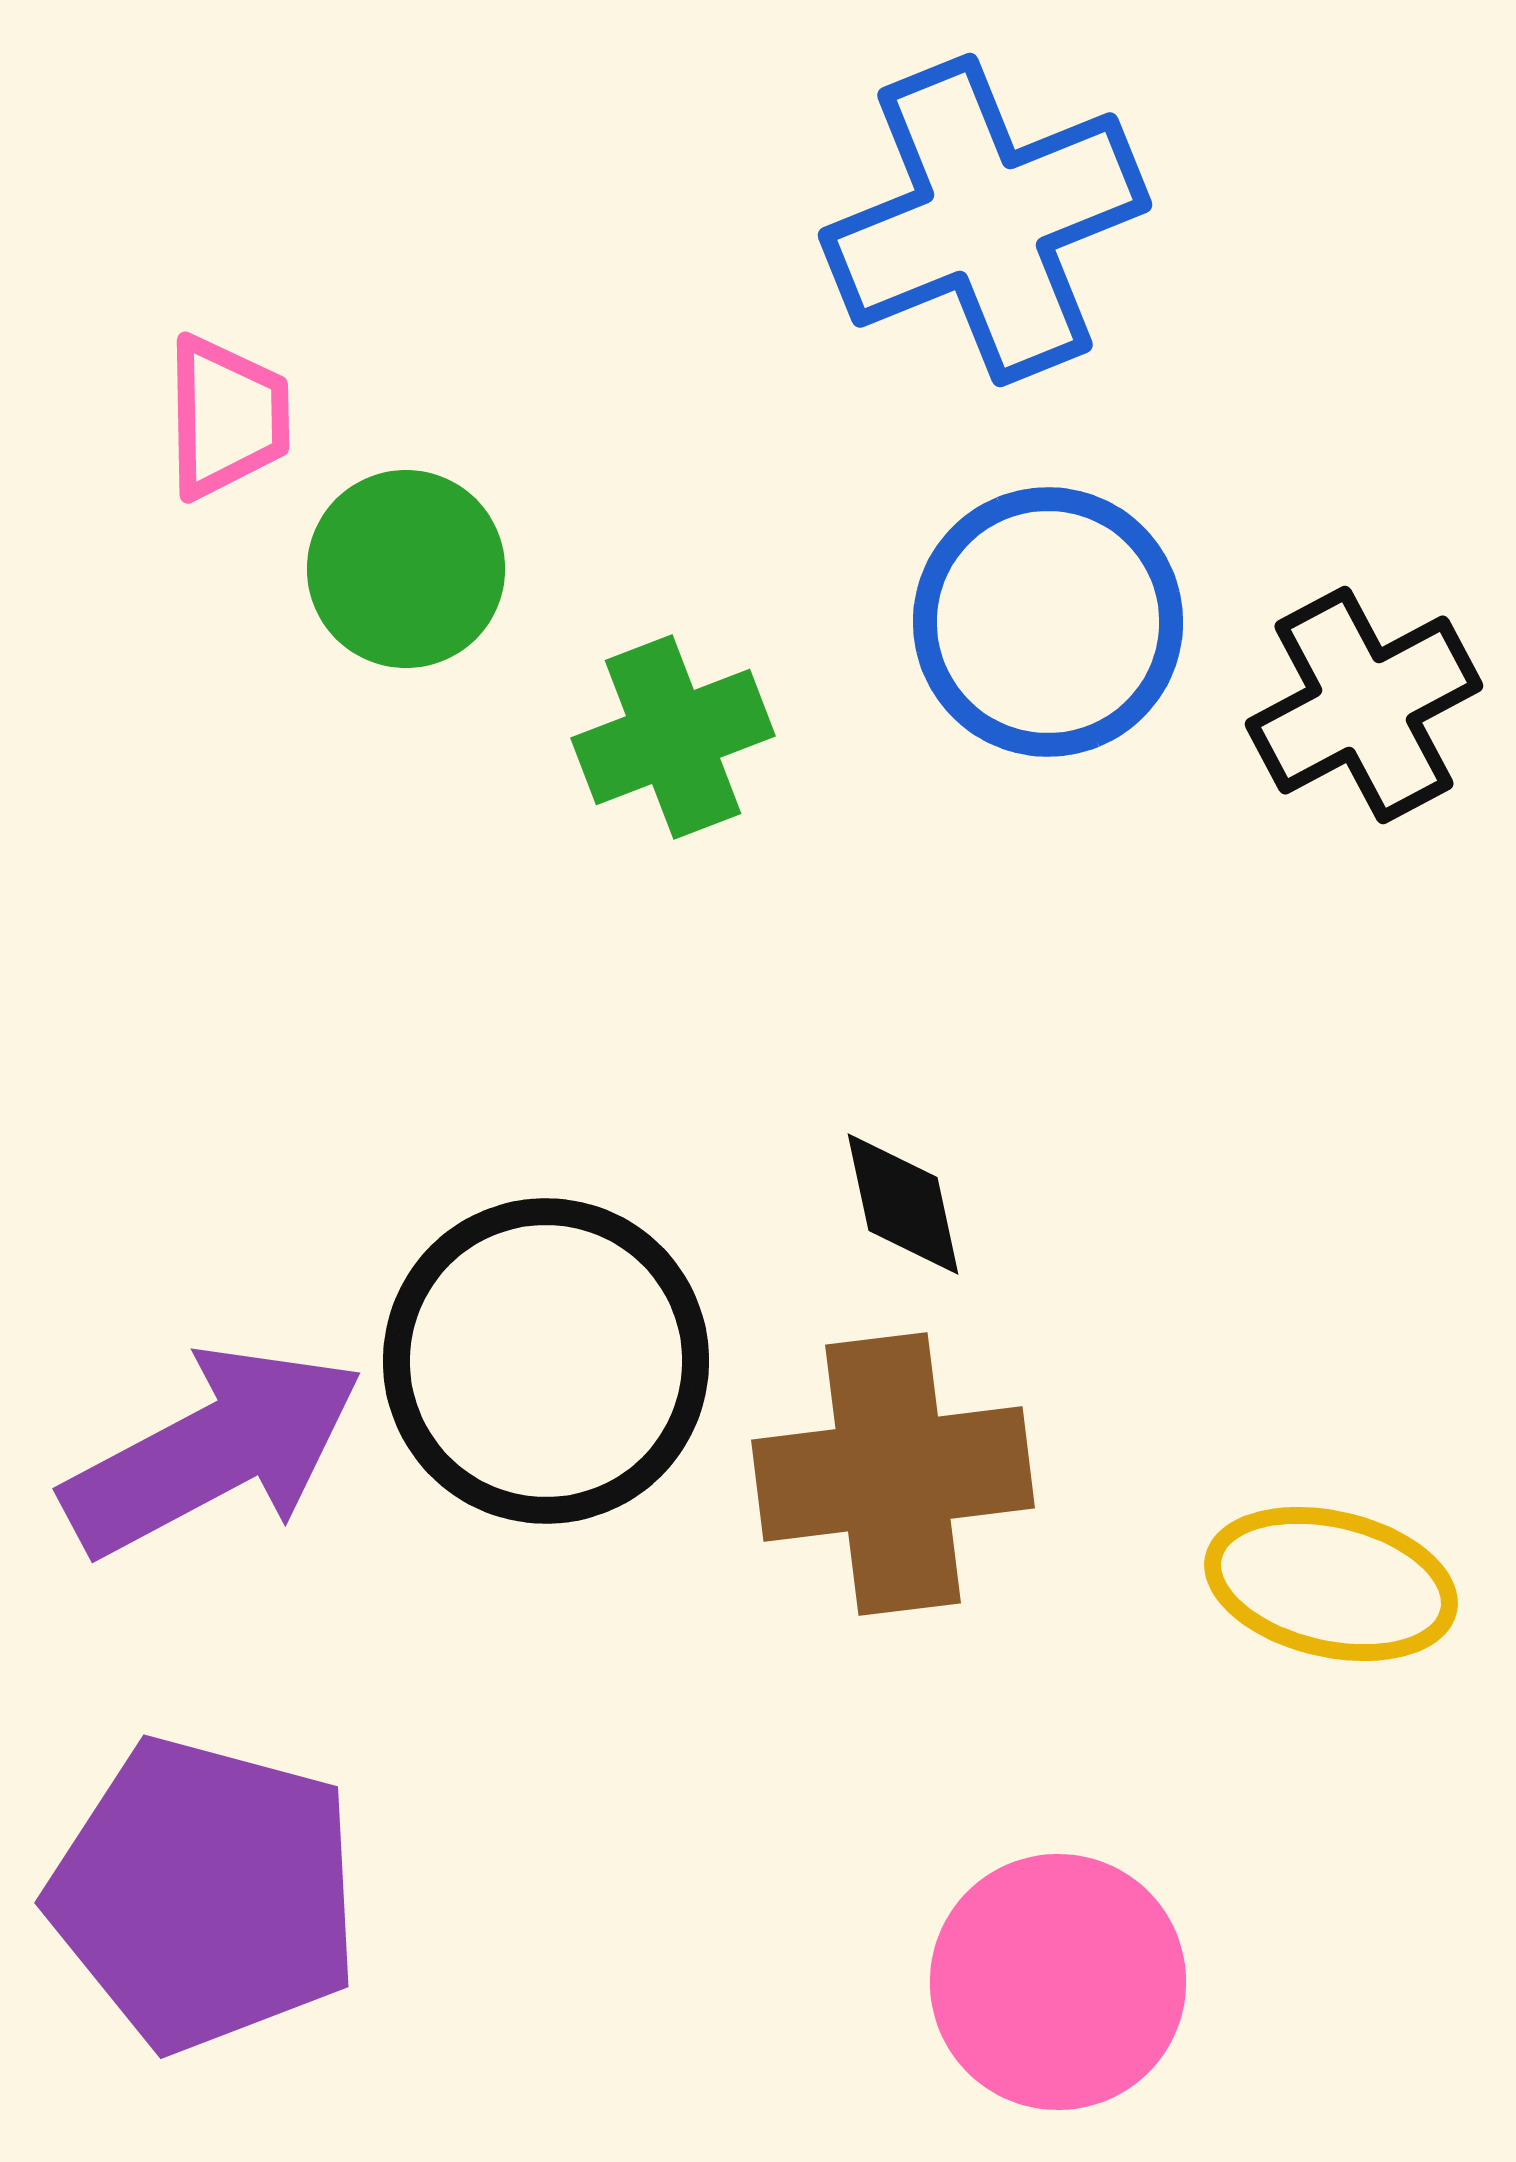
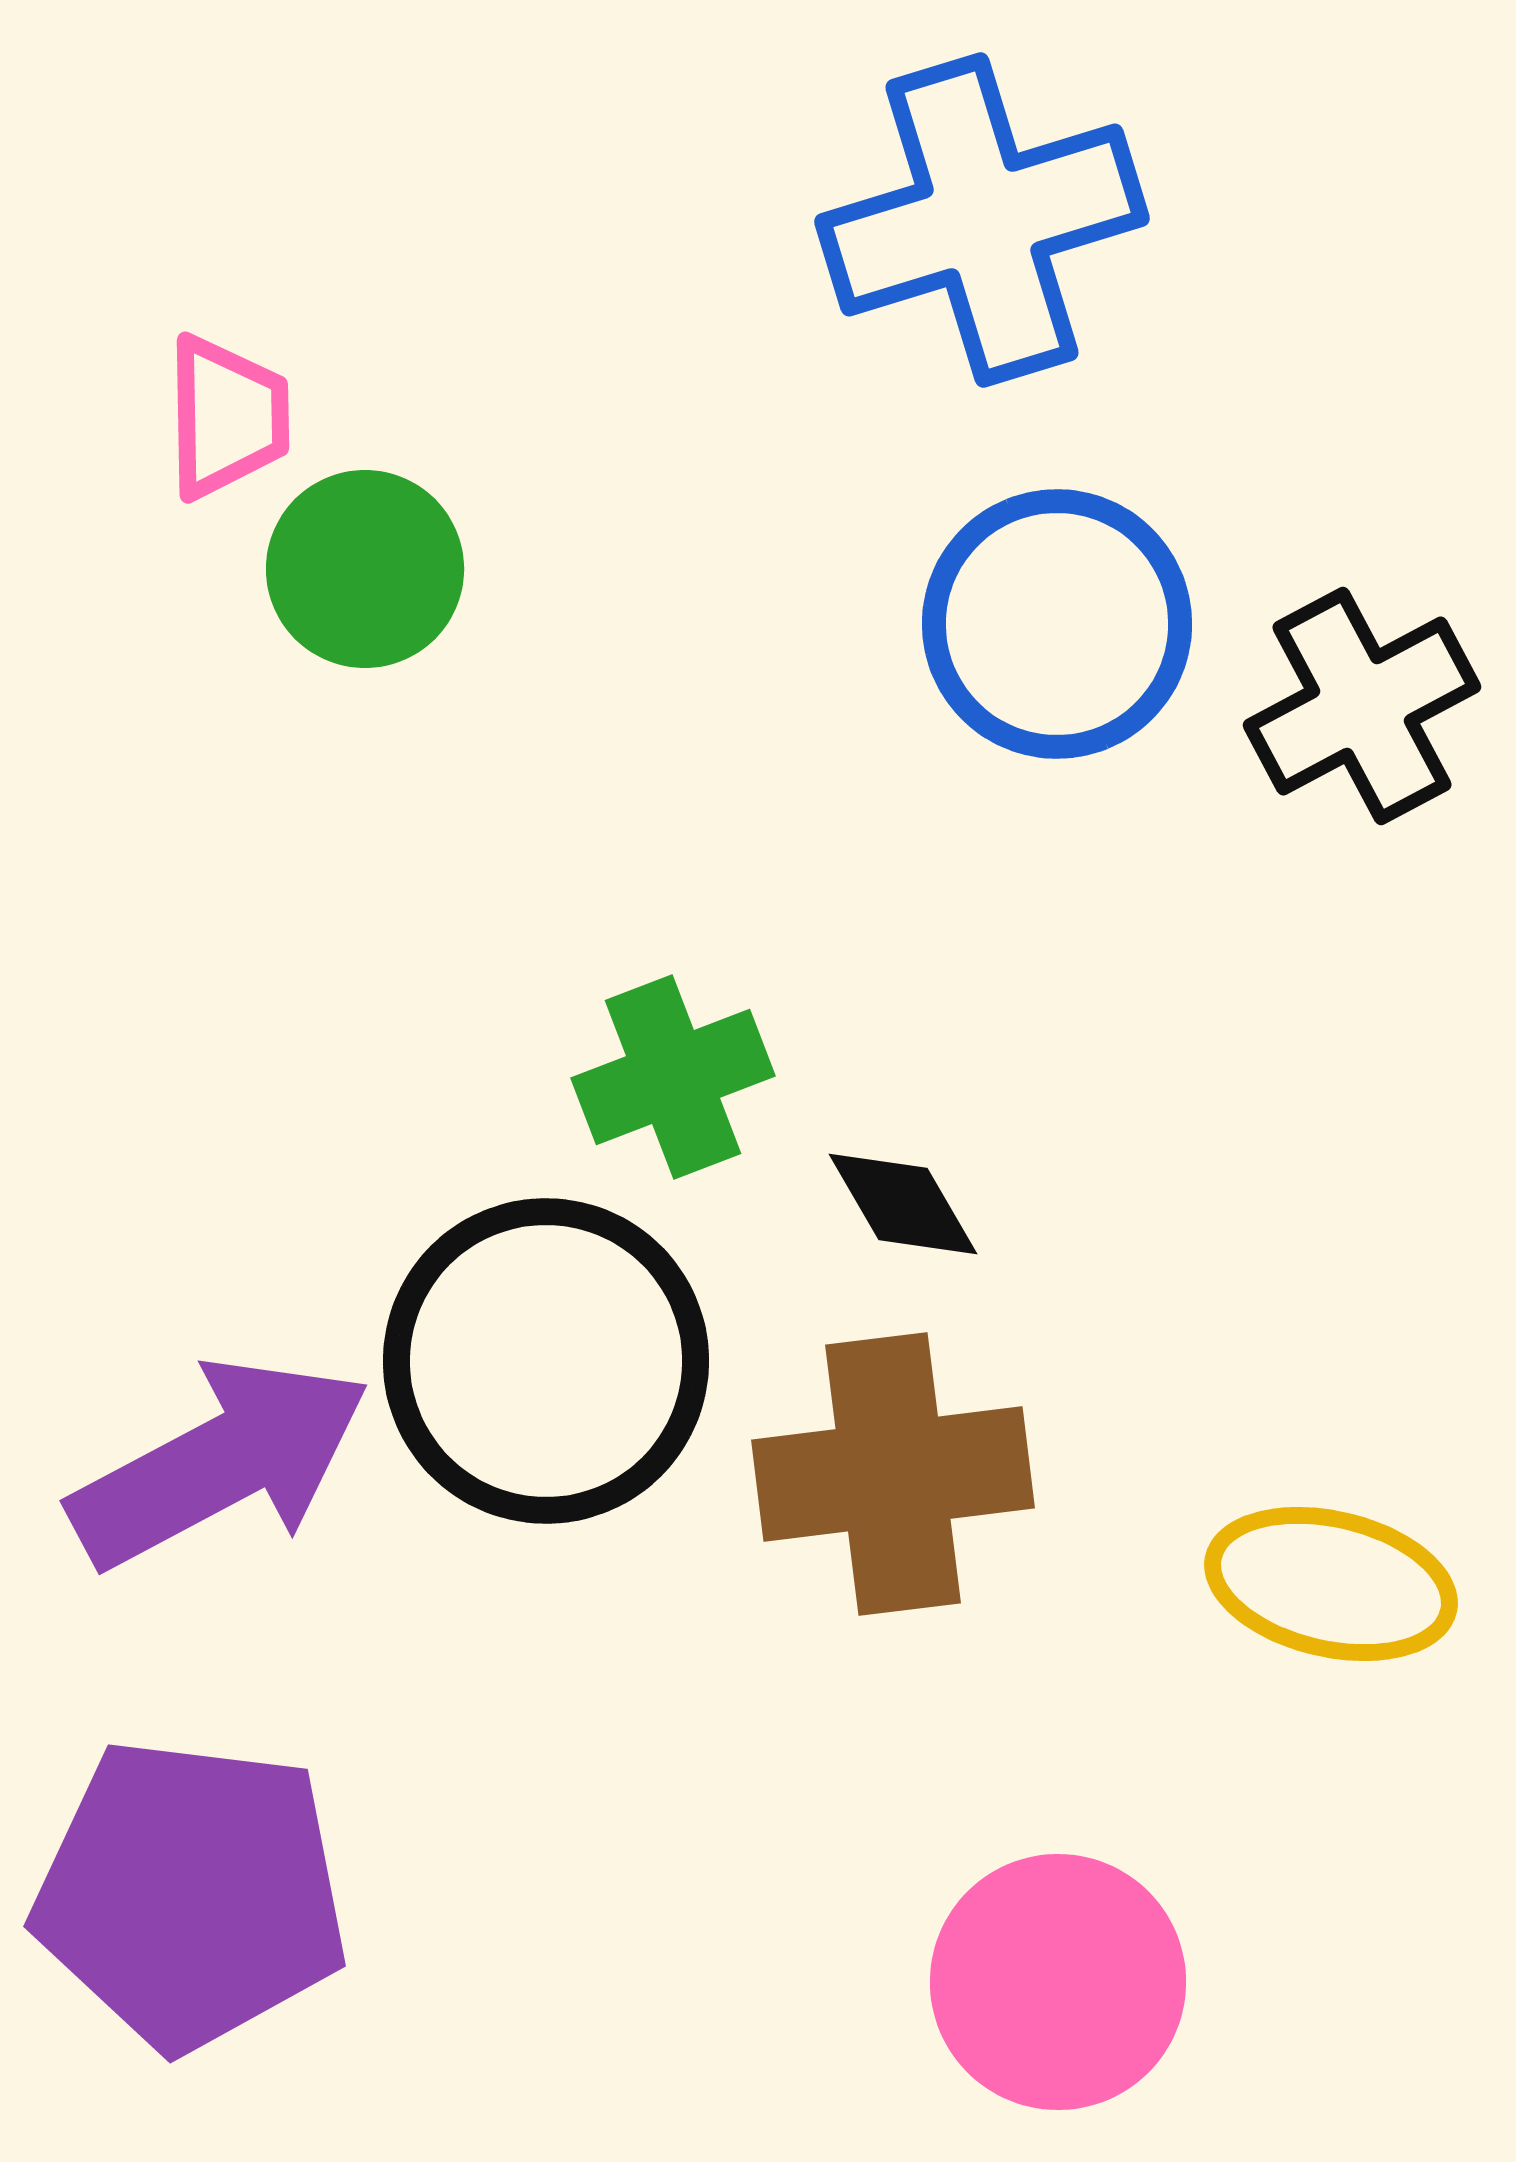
blue cross: moved 3 px left; rotated 5 degrees clockwise
green circle: moved 41 px left
blue circle: moved 9 px right, 2 px down
black cross: moved 2 px left, 1 px down
green cross: moved 340 px down
black diamond: rotated 18 degrees counterclockwise
purple arrow: moved 7 px right, 12 px down
purple pentagon: moved 14 px left; rotated 8 degrees counterclockwise
